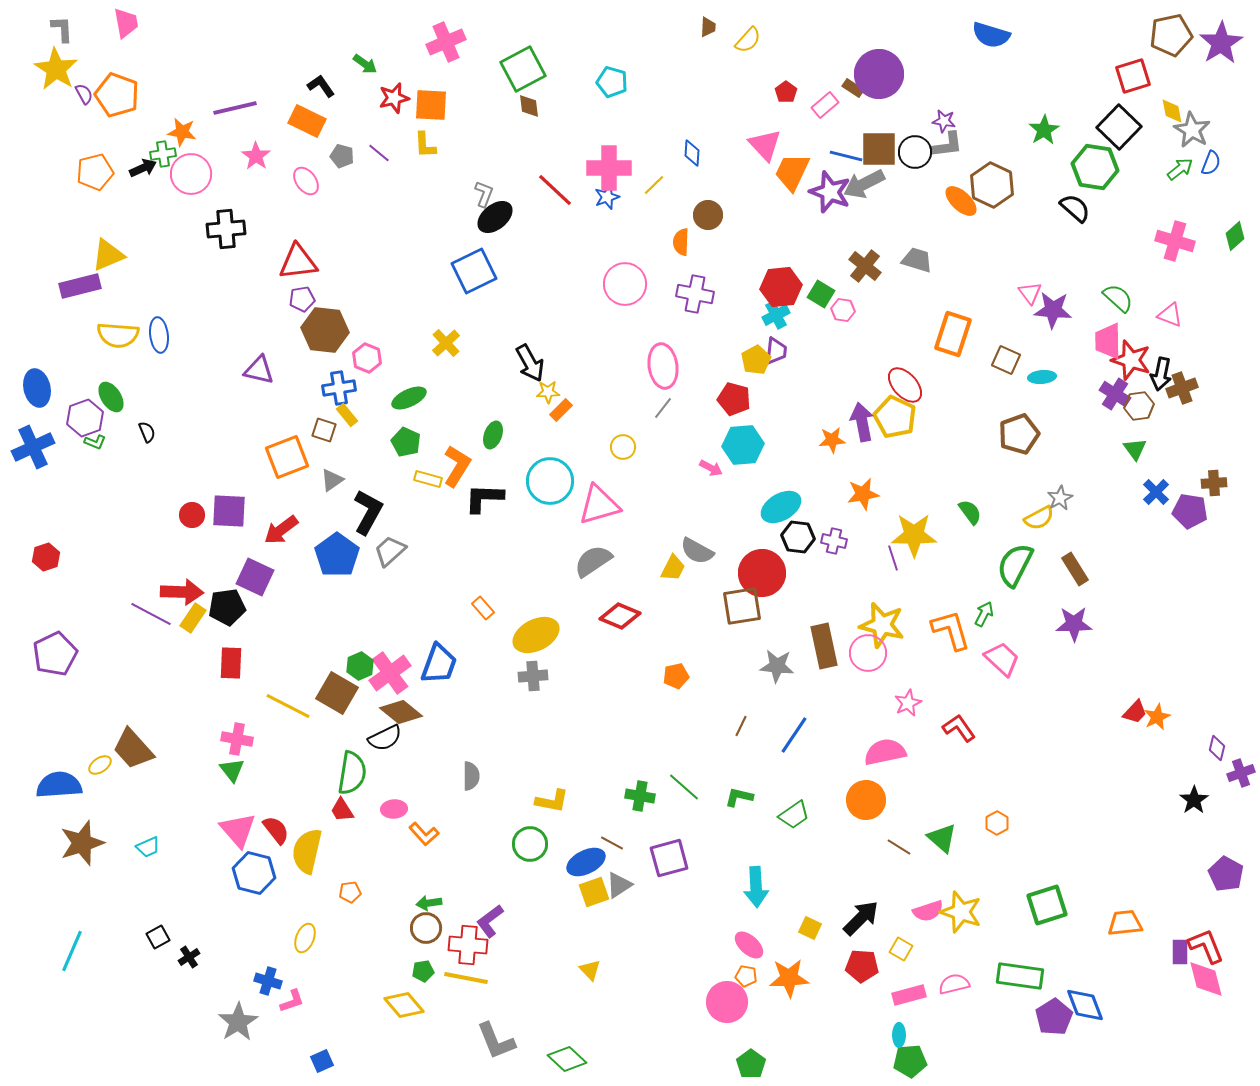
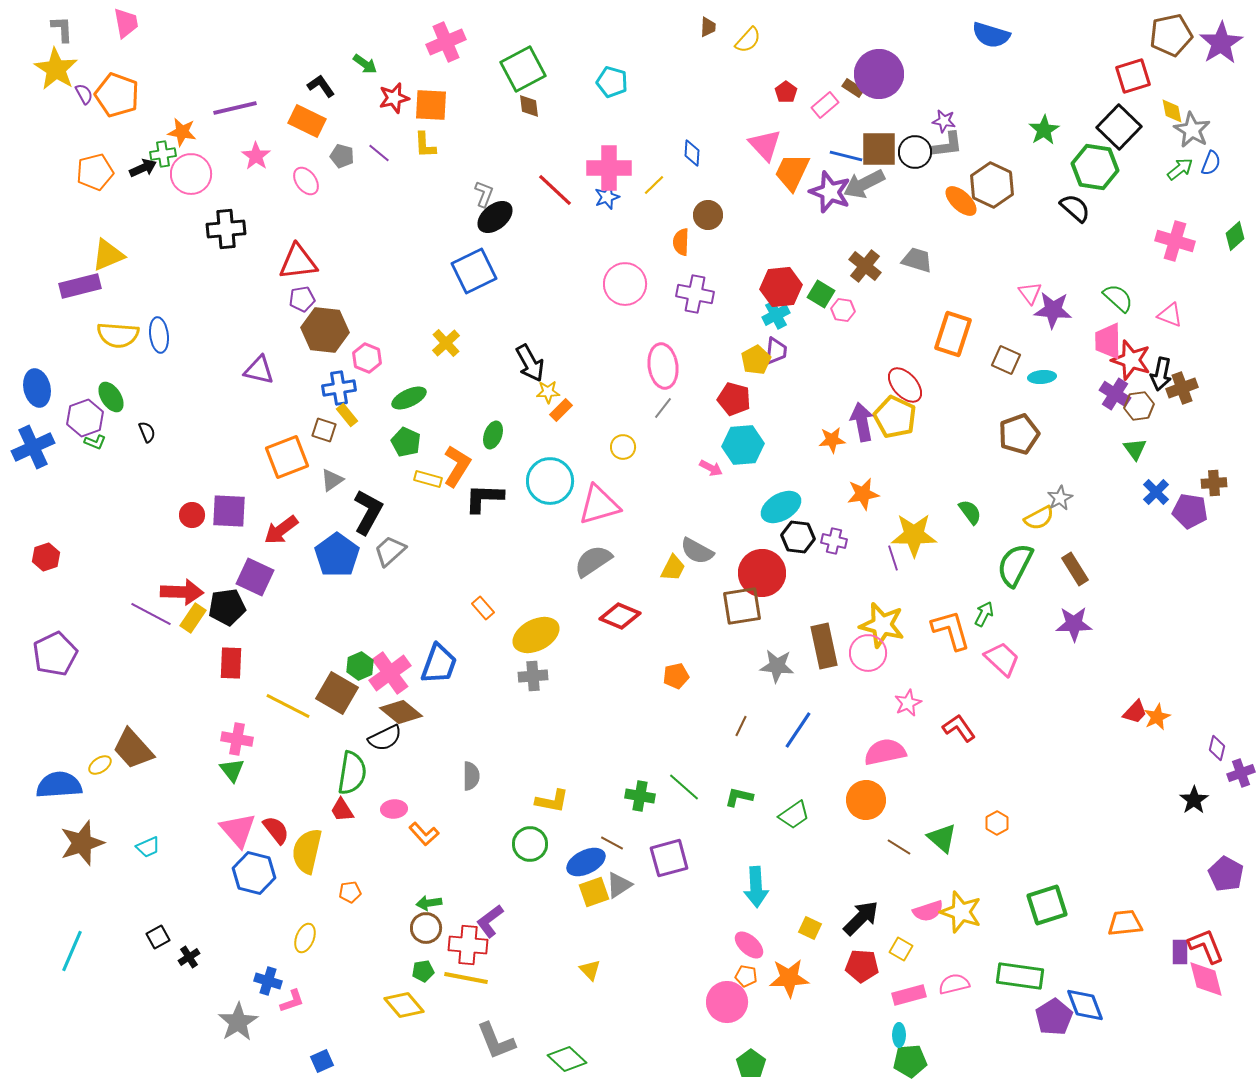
blue line at (794, 735): moved 4 px right, 5 px up
